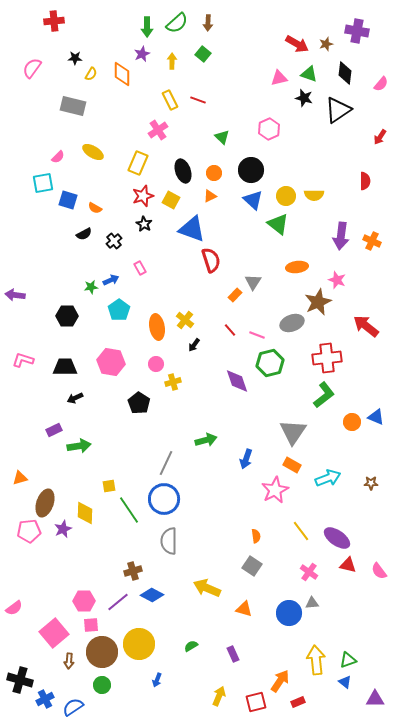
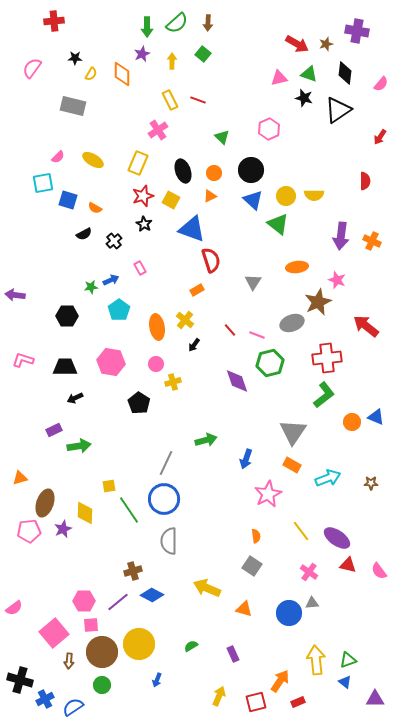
yellow ellipse at (93, 152): moved 8 px down
orange rectangle at (235, 295): moved 38 px left, 5 px up; rotated 16 degrees clockwise
pink star at (275, 490): moved 7 px left, 4 px down
